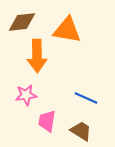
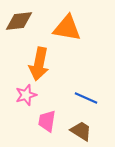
brown diamond: moved 3 px left, 1 px up
orange triangle: moved 2 px up
orange arrow: moved 2 px right, 8 px down; rotated 12 degrees clockwise
pink star: rotated 10 degrees counterclockwise
